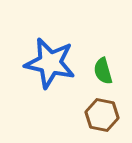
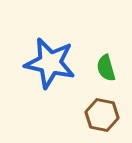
green semicircle: moved 3 px right, 3 px up
